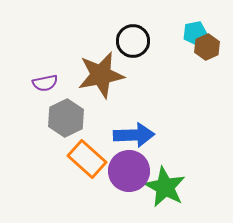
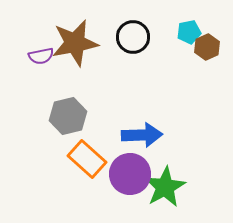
cyan pentagon: moved 6 px left, 1 px up
black circle: moved 4 px up
brown star: moved 26 px left, 32 px up
purple semicircle: moved 4 px left, 27 px up
gray hexagon: moved 2 px right, 2 px up; rotated 12 degrees clockwise
blue arrow: moved 8 px right
purple circle: moved 1 px right, 3 px down
green star: rotated 15 degrees clockwise
